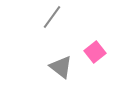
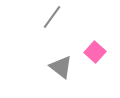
pink square: rotated 10 degrees counterclockwise
